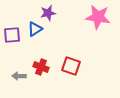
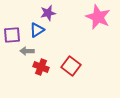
pink star: rotated 15 degrees clockwise
blue triangle: moved 2 px right, 1 px down
red square: rotated 18 degrees clockwise
gray arrow: moved 8 px right, 25 px up
